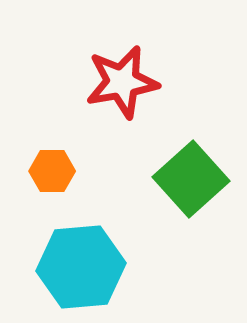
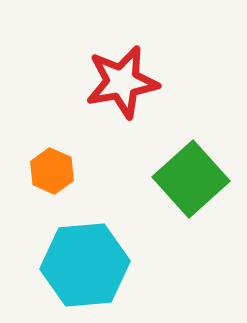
orange hexagon: rotated 24 degrees clockwise
cyan hexagon: moved 4 px right, 2 px up
